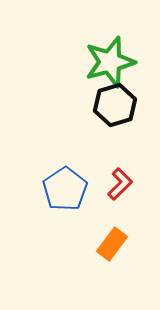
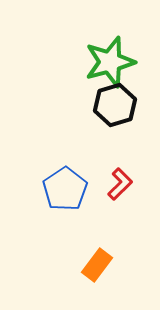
orange rectangle: moved 15 px left, 21 px down
